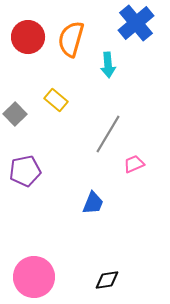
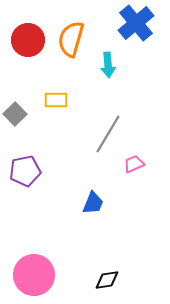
red circle: moved 3 px down
yellow rectangle: rotated 40 degrees counterclockwise
pink circle: moved 2 px up
